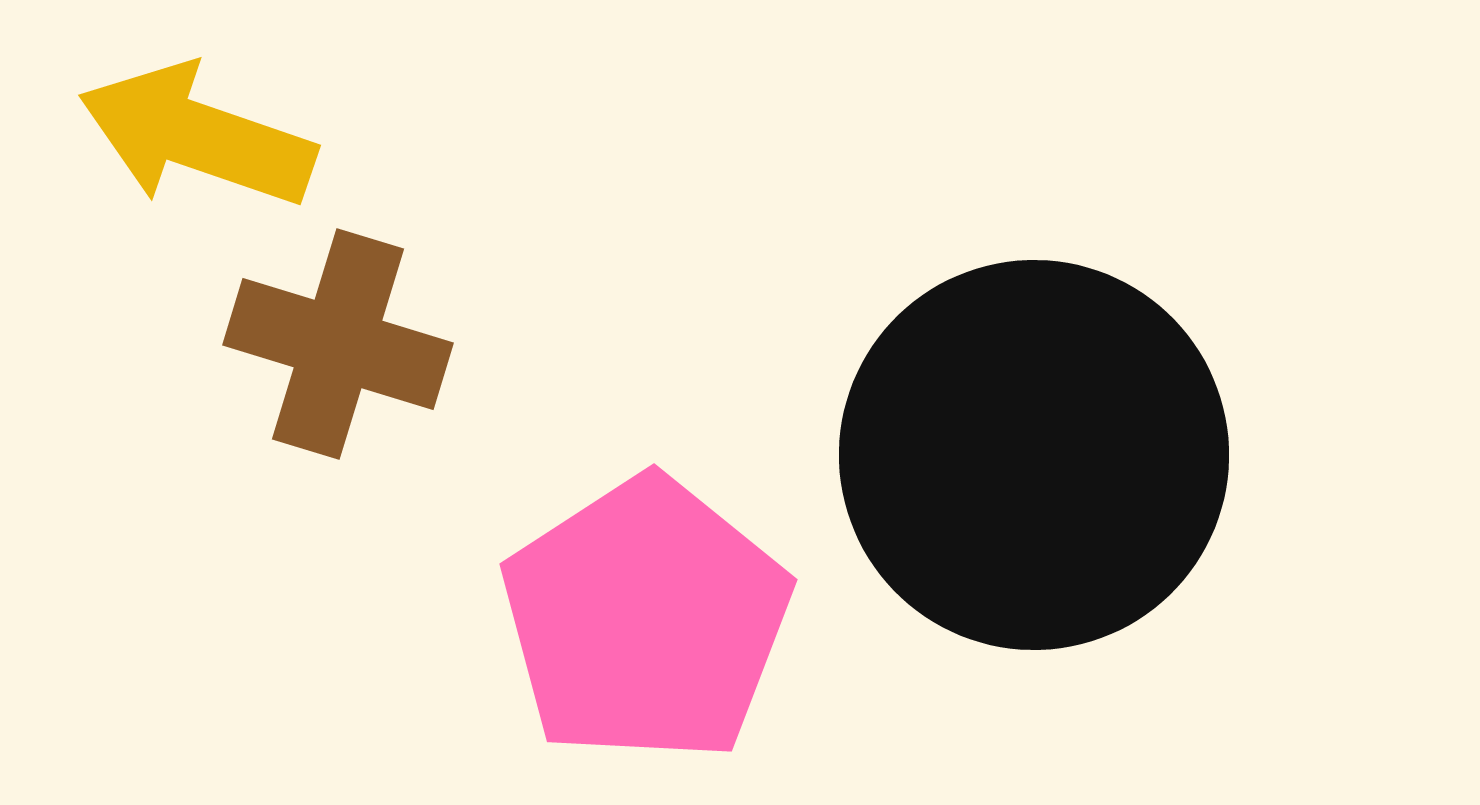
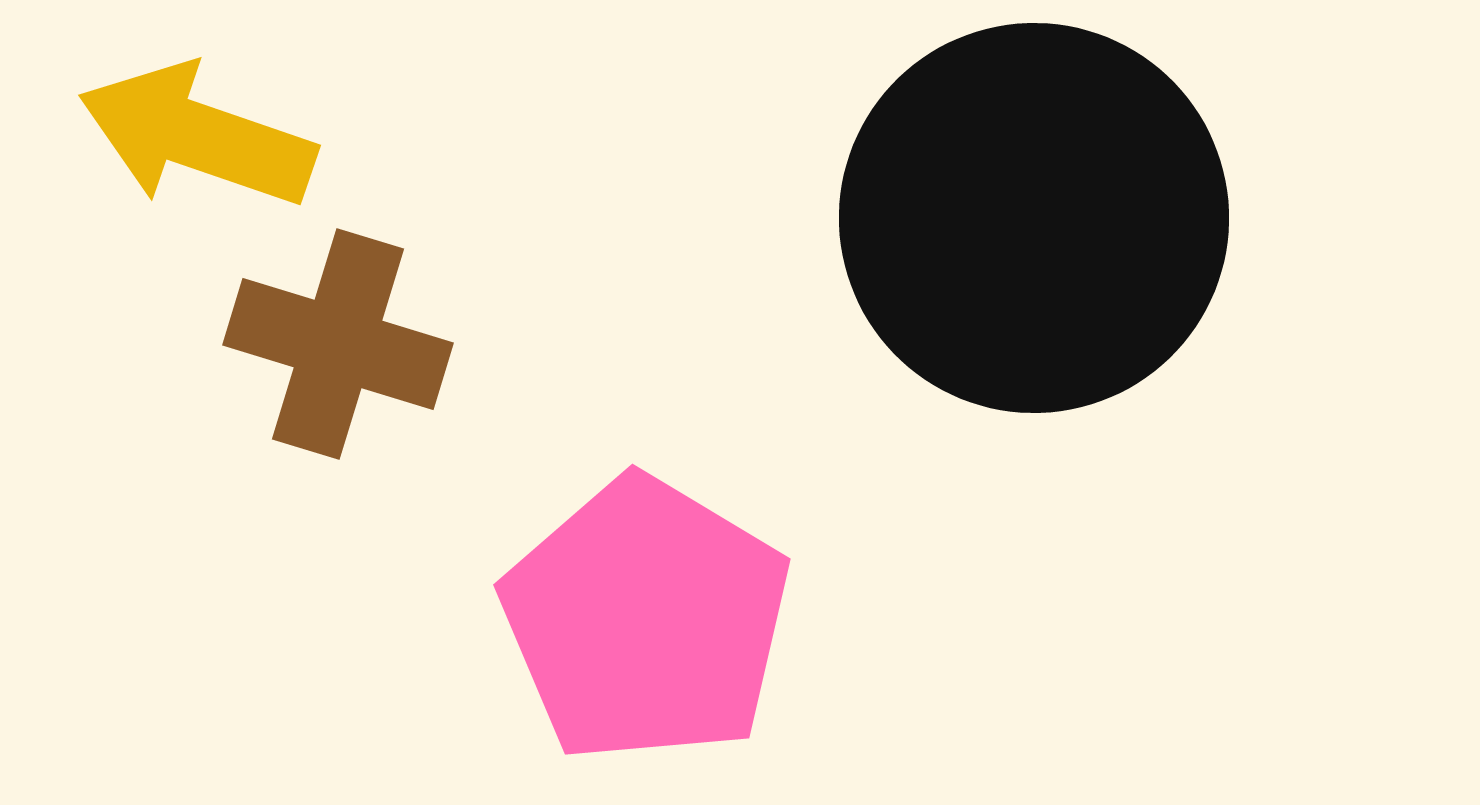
black circle: moved 237 px up
pink pentagon: rotated 8 degrees counterclockwise
